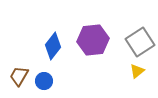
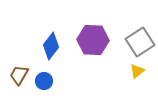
purple hexagon: rotated 8 degrees clockwise
blue diamond: moved 2 px left
brown trapezoid: moved 1 px up
